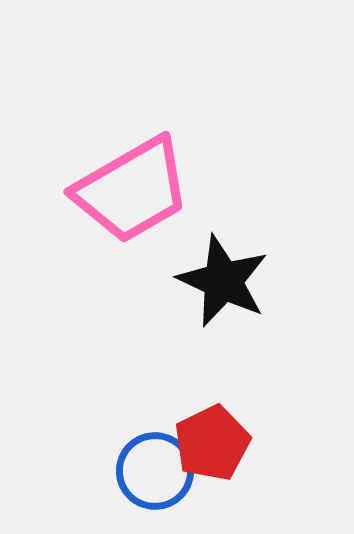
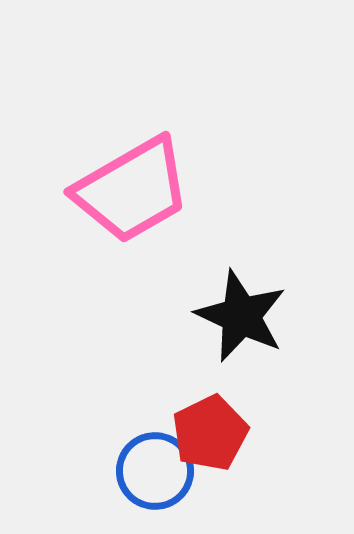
black star: moved 18 px right, 35 px down
red pentagon: moved 2 px left, 10 px up
